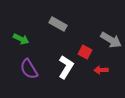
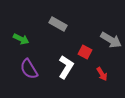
red arrow: moved 1 px right, 4 px down; rotated 120 degrees counterclockwise
